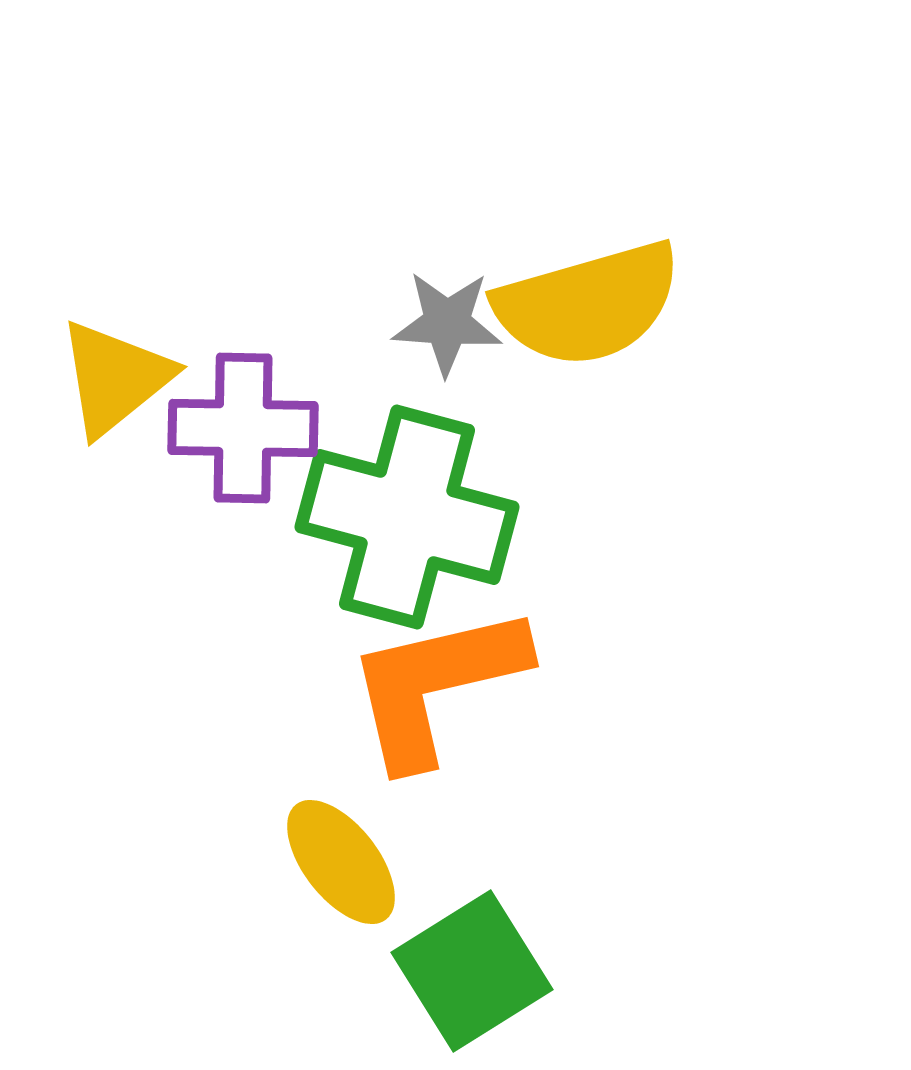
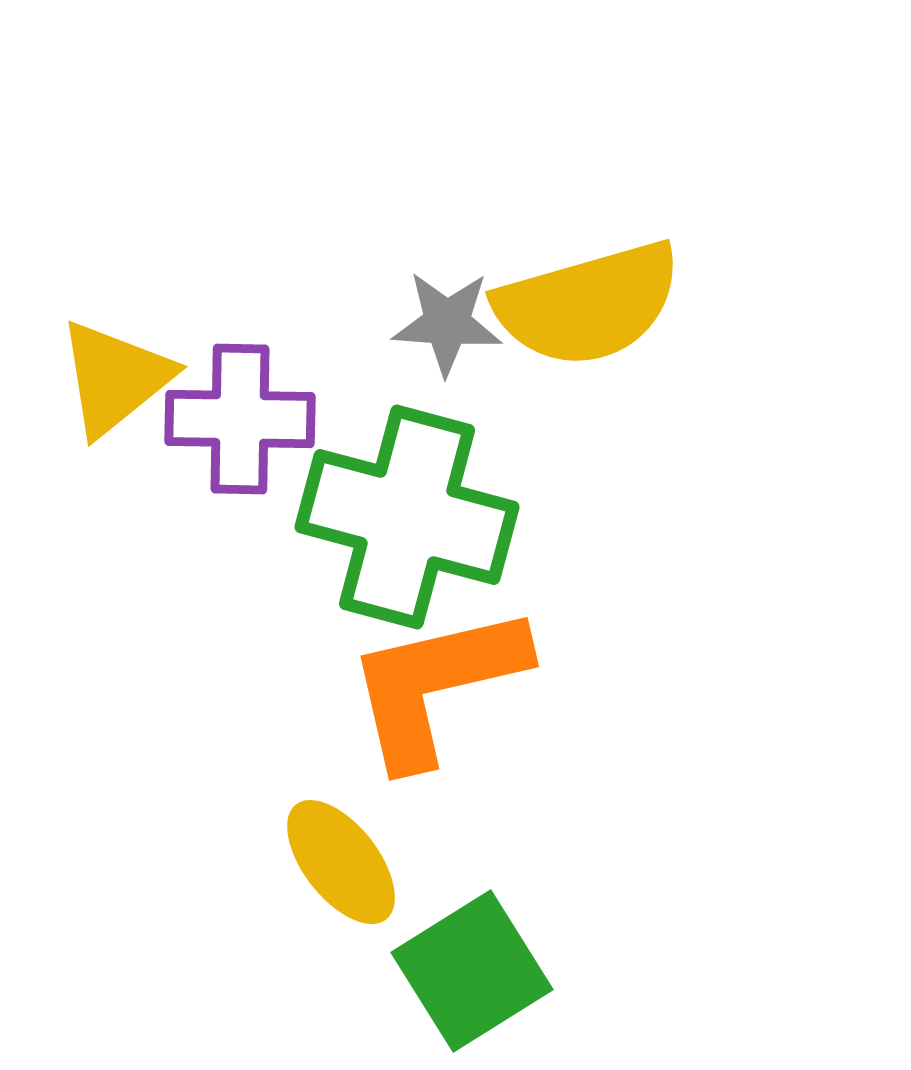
purple cross: moved 3 px left, 9 px up
